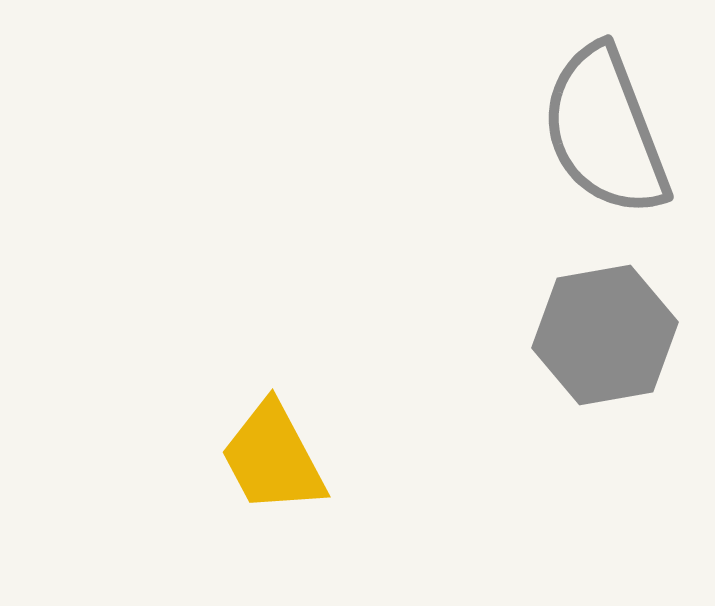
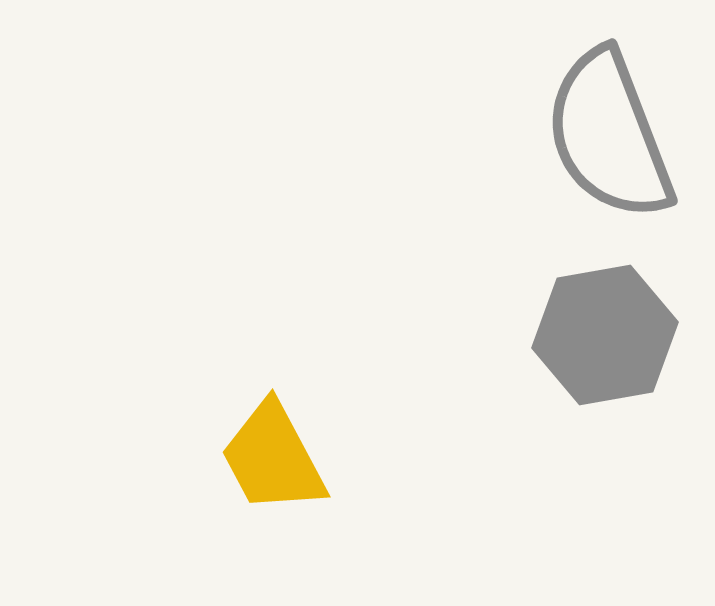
gray semicircle: moved 4 px right, 4 px down
